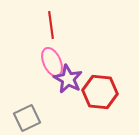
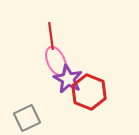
red line: moved 11 px down
pink ellipse: moved 4 px right, 1 px up
red hexagon: moved 11 px left; rotated 16 degrees clockwise
